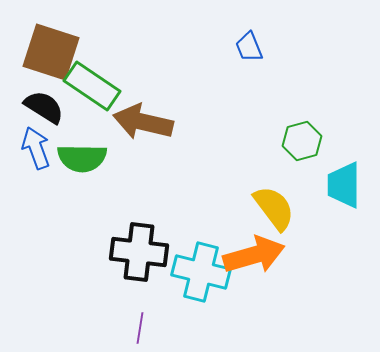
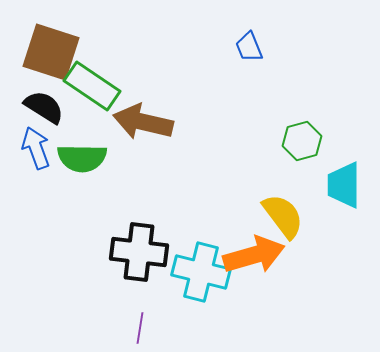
yellow semicircle: moved 9 px right, 8 px down
